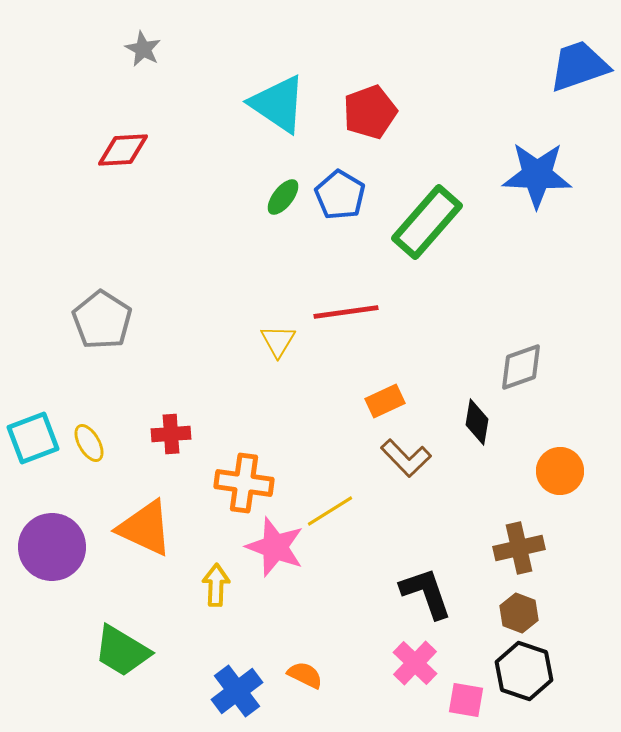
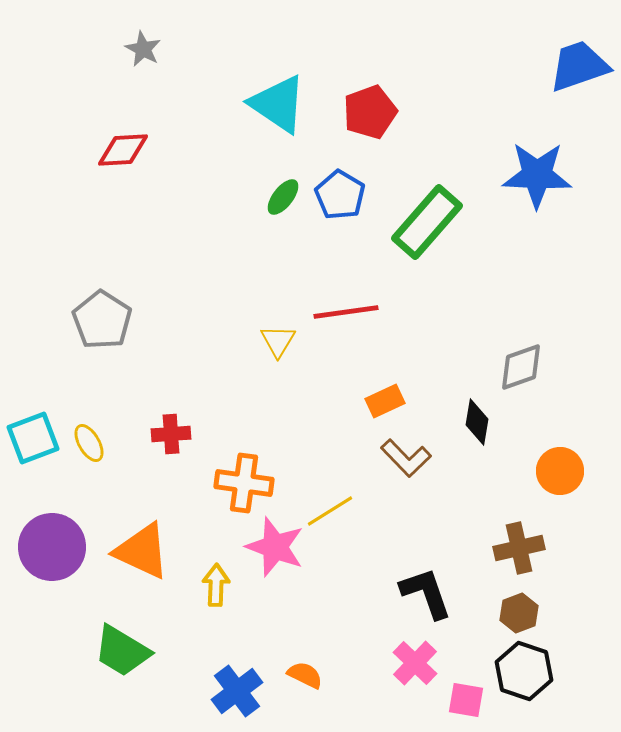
orange triangle: moved 3 px left, 23 px down
brown hexagon: rotated 18 degrees clockwise
